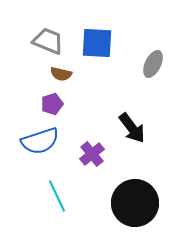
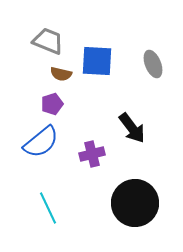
blue square: moved 18 px down
gray ellipse: rotated 48 degrees counterclockwise
blue semicircle: moved 1 px right, 1 px down; rotated 21 degrees counterclockwise
purple cross: rotated 25 degrees clockwise
cyan line: moved 9 px left, 12 px down
